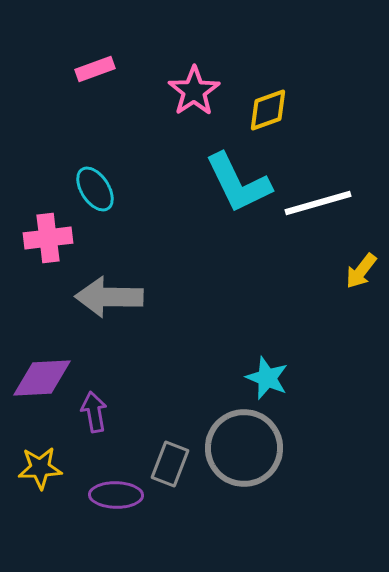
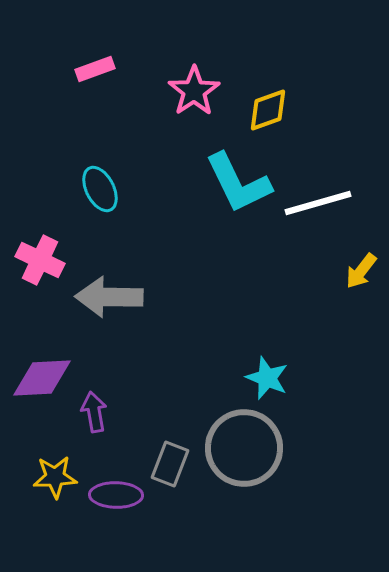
cyan ellipse: moved 5 px right; rotated 6 degrees clockwise
pink cross: moved 8 px left, 22 px down; rotated 33 degrees clockwise
yellow star: moved 15 px right, 9 px down
